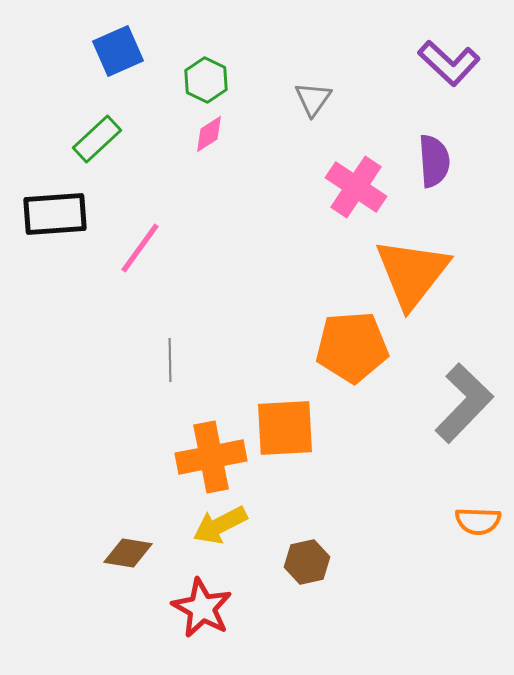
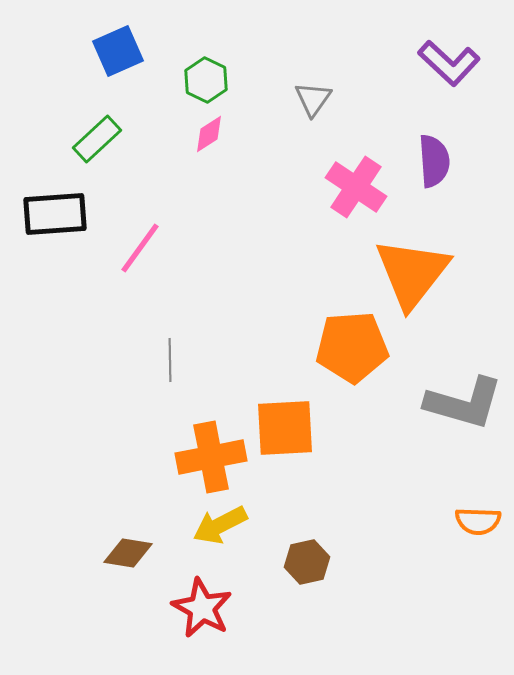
gray L-shape: rotated 62 degrees clockwise
